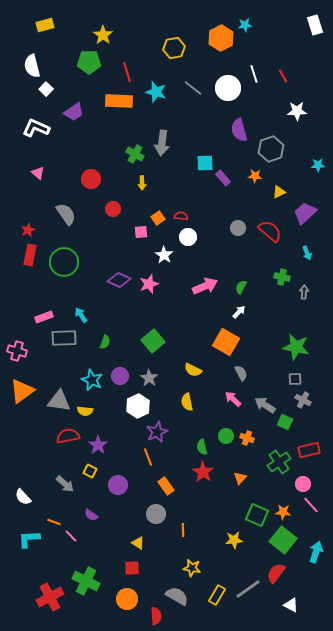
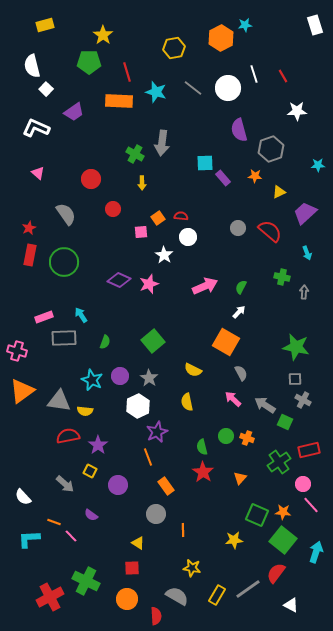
red star at (28, 230): moved 1 px right, 2 px up
